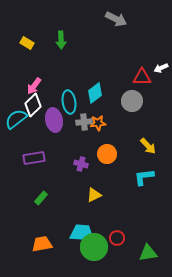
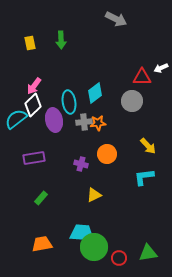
yellow rectangle: moved 3 px right; rotated 48 degrees clockwise
red circle: moved 2 px right, 20 px down
